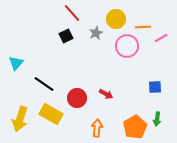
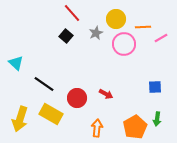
black square: rotated 24 degrees counterclockwise
pink circle: moved 3 px left, 2 px up
cyan triangle: rotated 28 degrees counterclockwise
